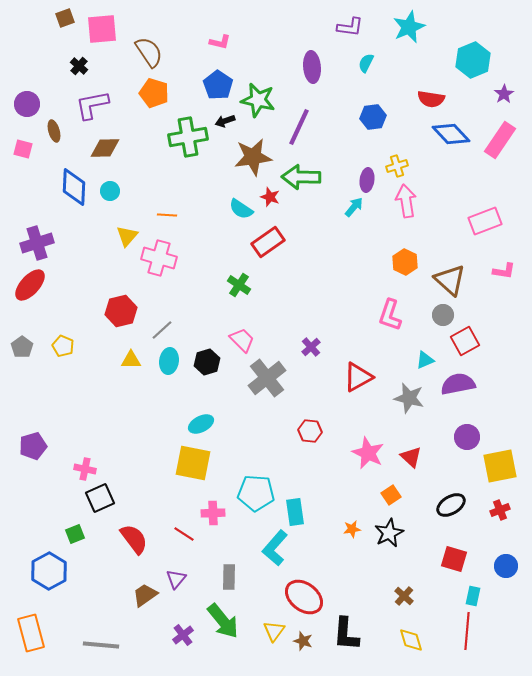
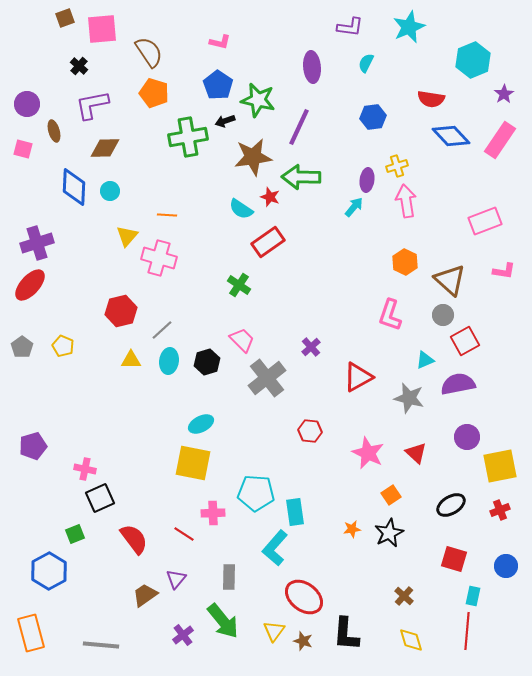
blue diamond at (451, 134): moved 2 px down
red triangle at (411, 457): moved 5 px right, 4 px up
